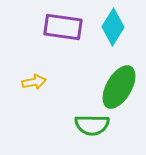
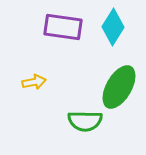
green semicircle: moved 7 px left, 4 px up
